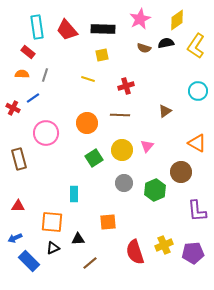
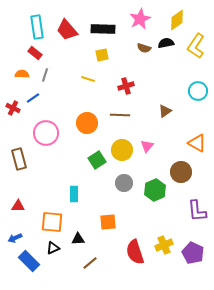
red rectangle at (28, 52): moved 7 px right, 1 px down
green square at (94, 158): moved 3 px right, 2 px down
purple pentagon at (193, 253): rotated 30 degrees clockwise
